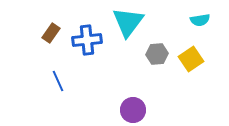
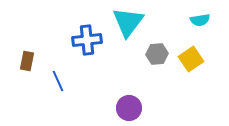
brown rectangle: moved 24 px left, 28 px down; rotated 24 degrees counterclockwise
purple circle: moved 4 px left, 2 px up
